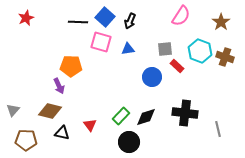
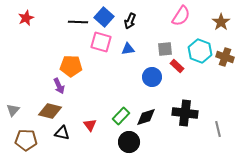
blue square: moved 1 px left
